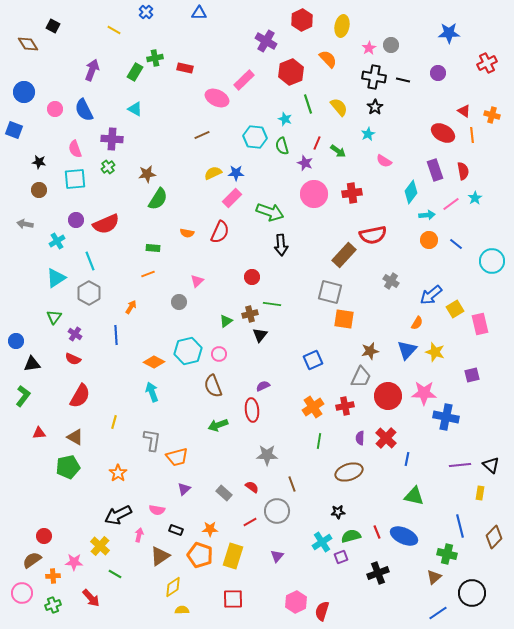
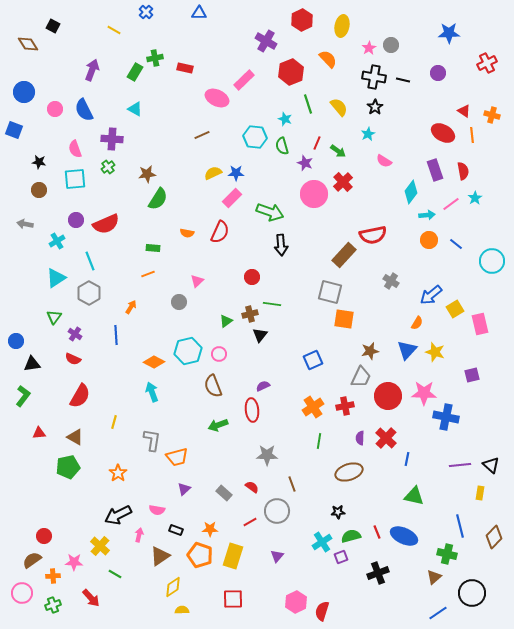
red cross at (352, 193): moved 9 px left, 11 px up; rotated 36 degrees counterclockwise
